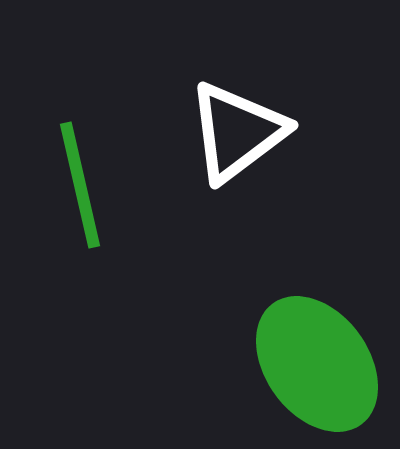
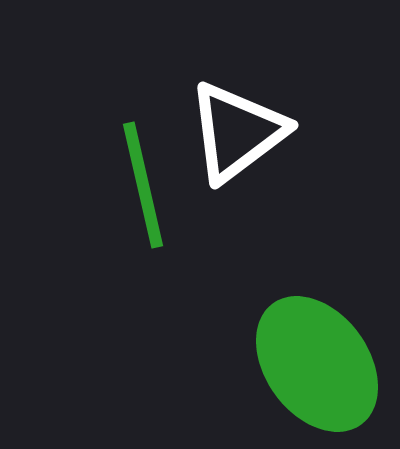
green line: moved 63 px right
